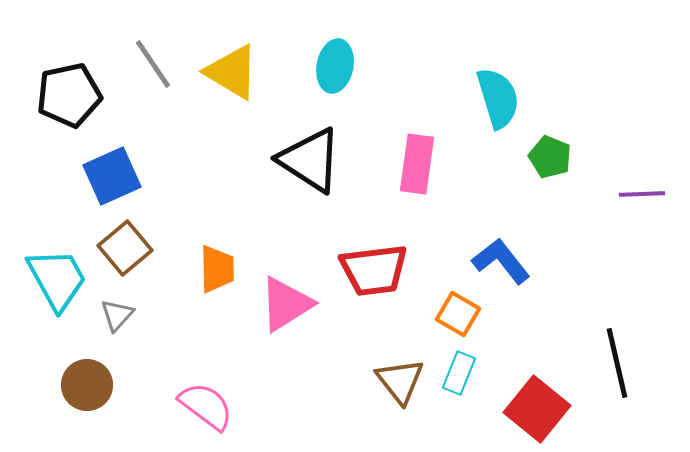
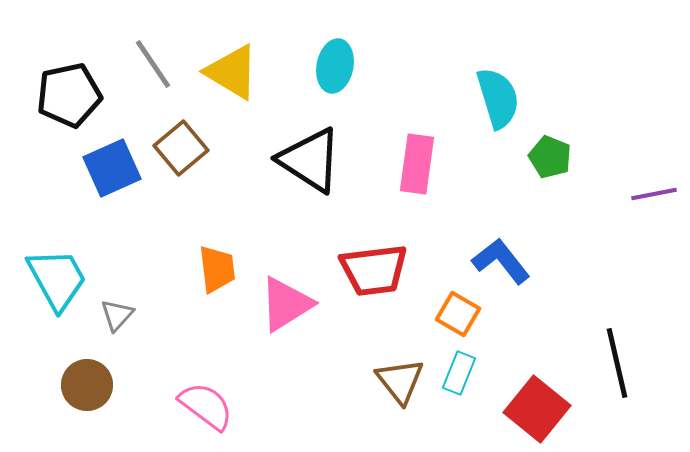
blue square: moved 8 px up
purple line: moved 12 px right; rotated 9 degrees counterclockwise
brown square: moved 56 px right, 100 px up
orange trapezoid: rotated 6 degrees counterclockwise
